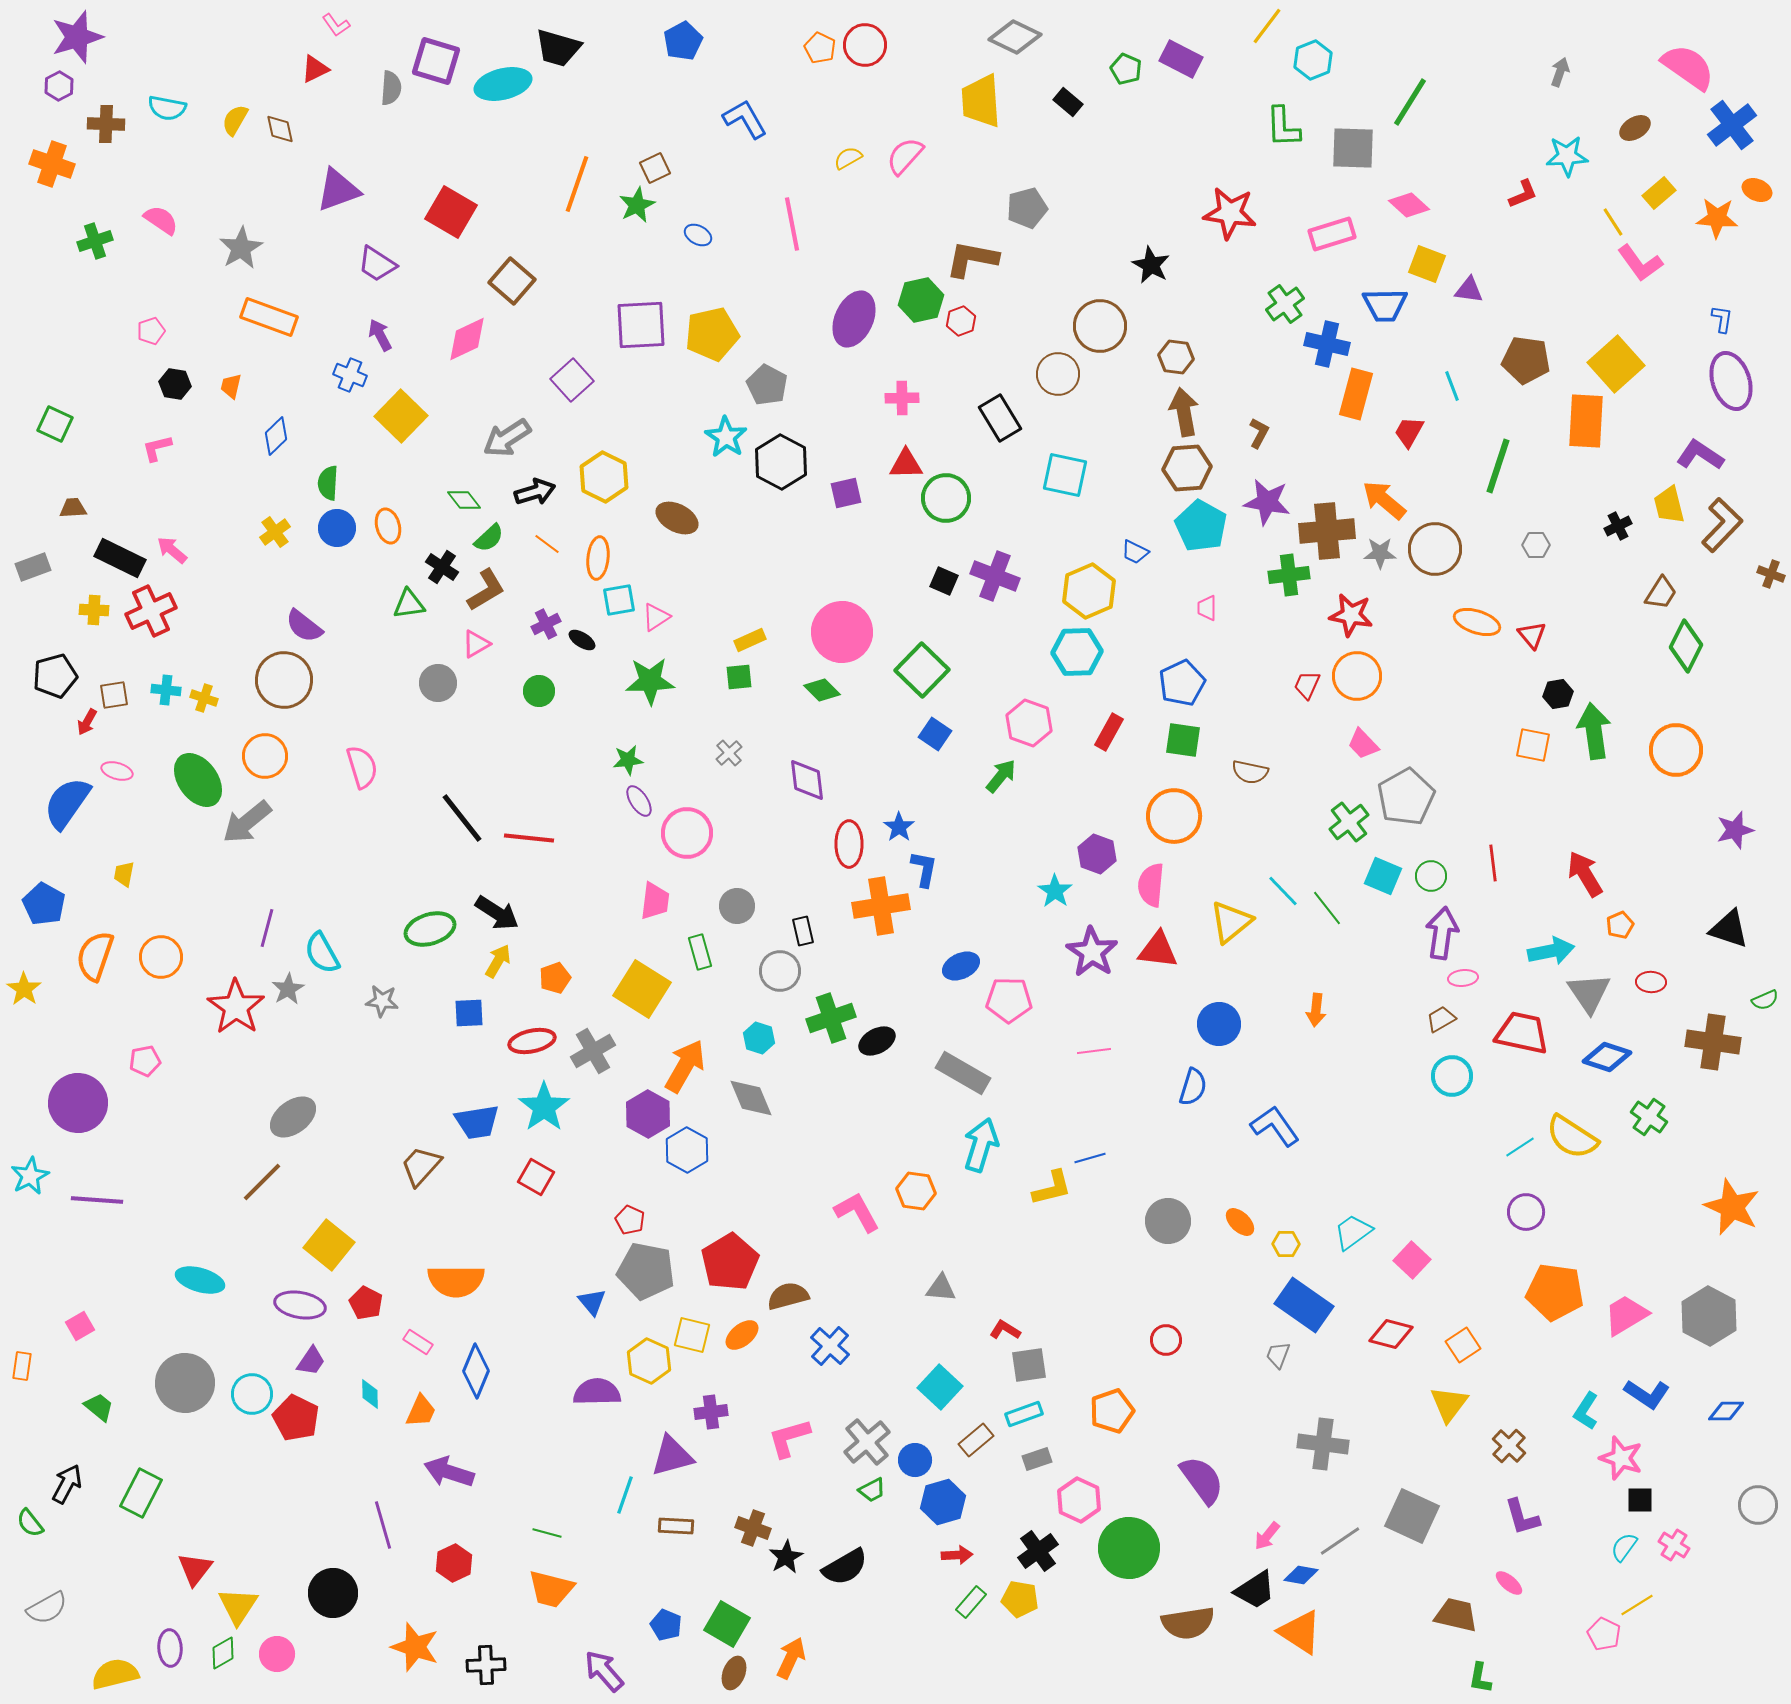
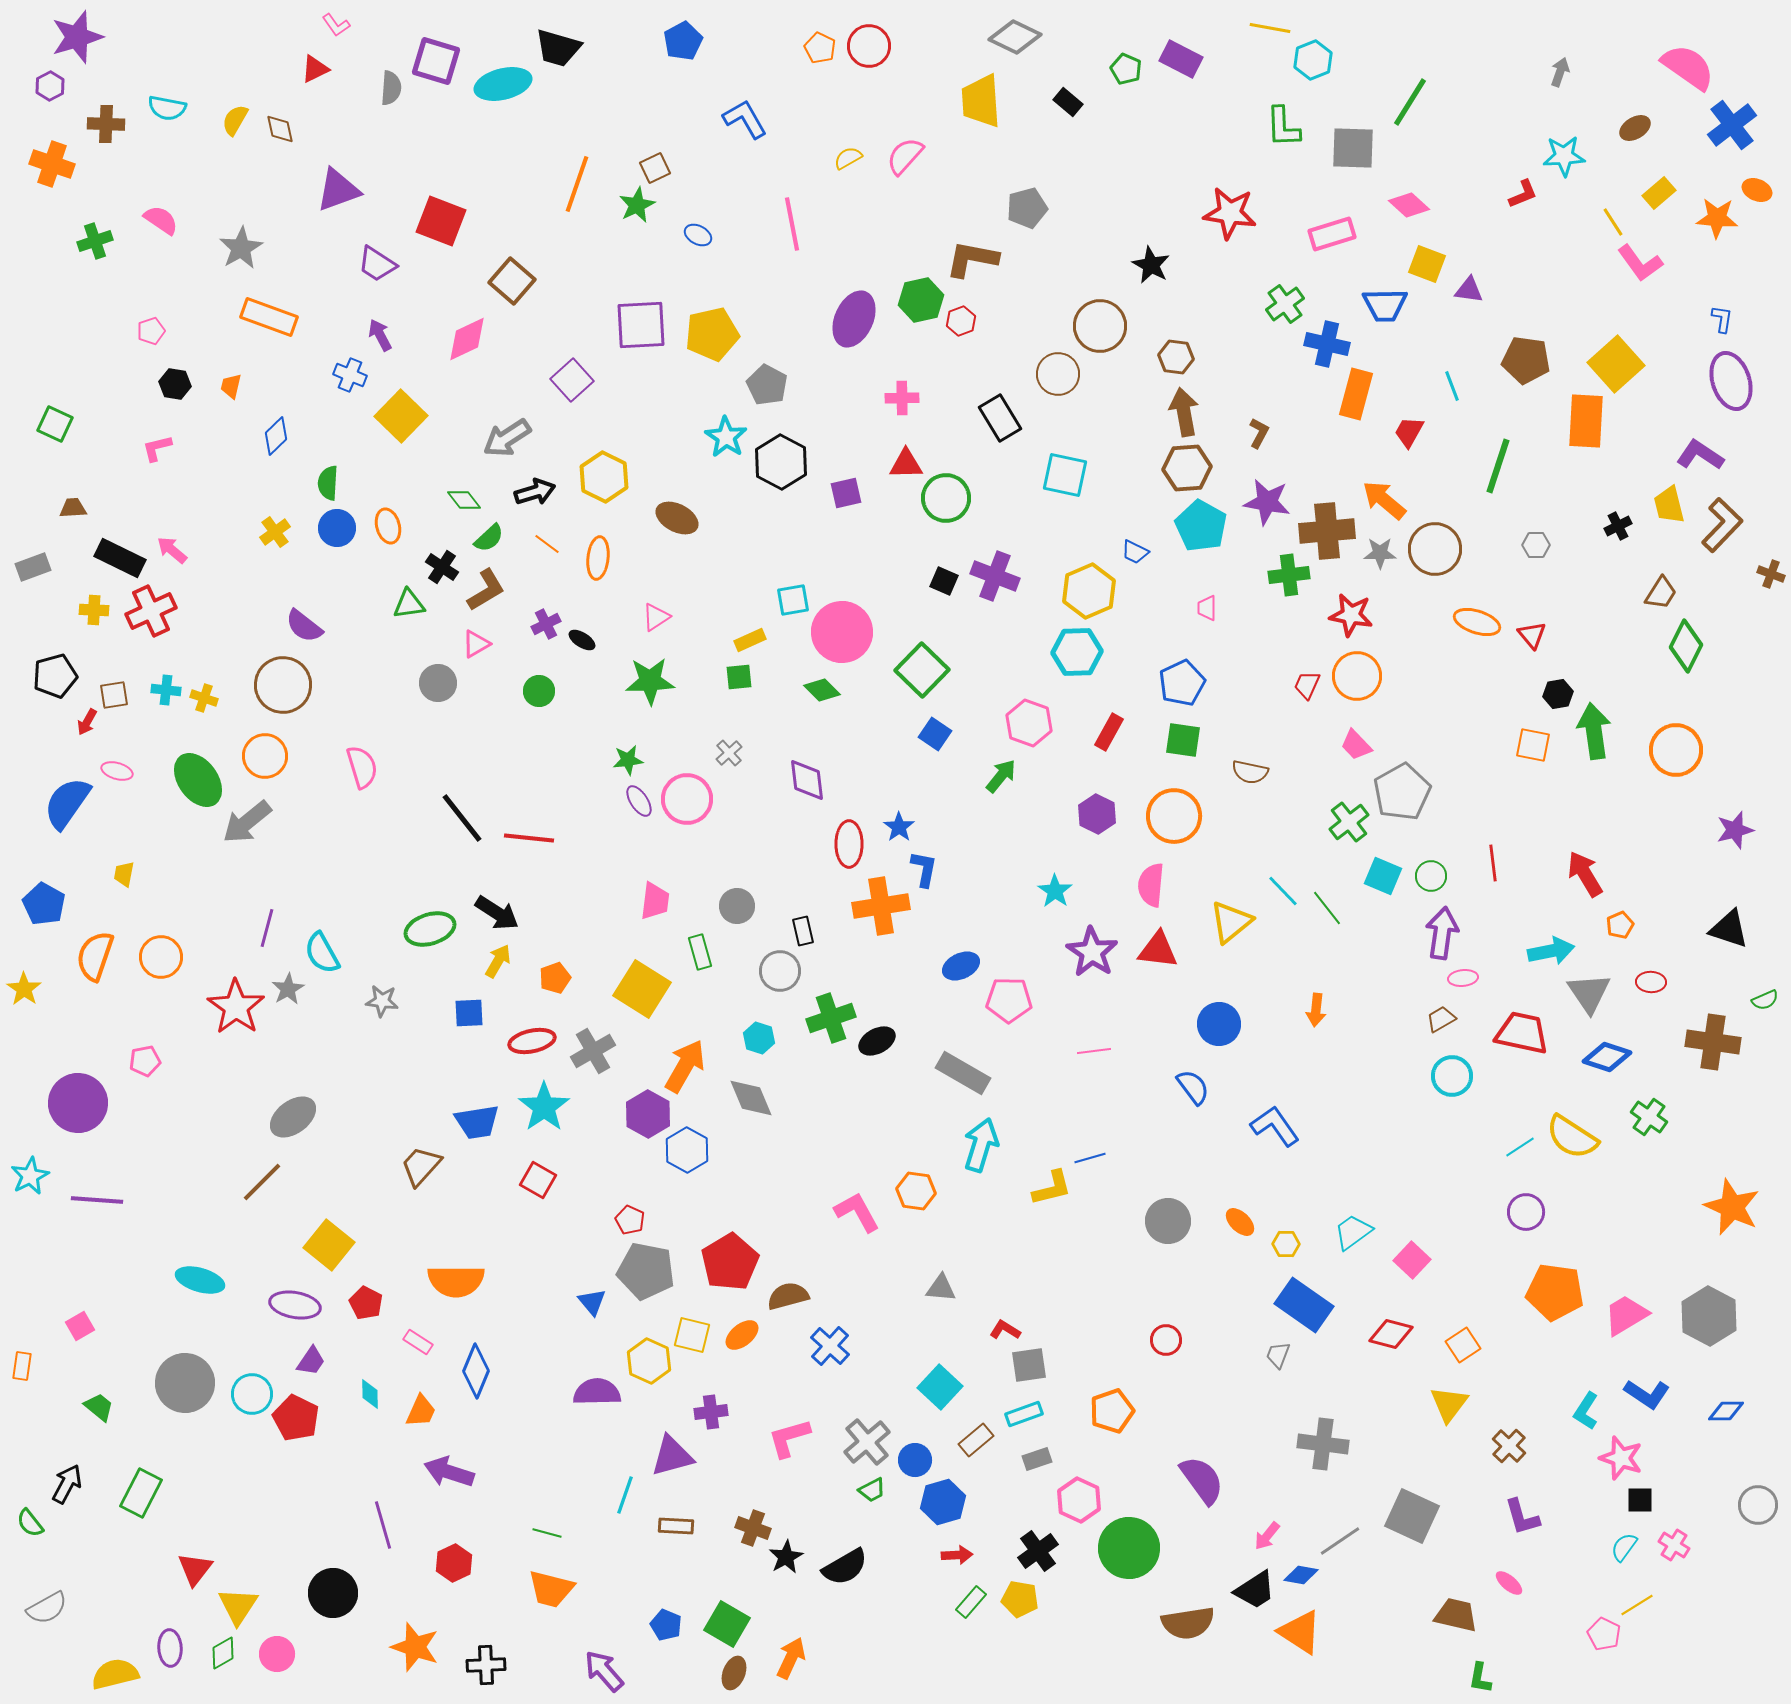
yellow line at (1267, 26): moved 3 px right, 2 px down; rotated 63 degrees clockwise
red circle at (865, 45): moved 4 px right, 1 px down
purple hexagon at (59, 86): moved 9 px left
cyan star at (1567, 156): moved 3 px left
red square at (451, 212): moved 10 px left, 9 px down; rotated 9 degrees counterclockwise
cyan square at (619, 600): moved 174 px right
brown circle at (284, 680): moved 1 px left, 5 px down
pink trapezoid at (1363, 744): moved 7 px left, 1 px down
gray pentagon at (1406, 797): moved 4 px left, 5 px up
pink circle at (687, 833): moved 34 px up
purple hexagon at (1097, 854): moved 40 px up; rotated 6 degrees clockwise
blue semicircle at (1193, 1087): rotated 54 degrees counterclockwise
red square at (536, 1177): moved 2 px right, 3 px down
purple ellipse at (300, 1305): moved 5 px left
